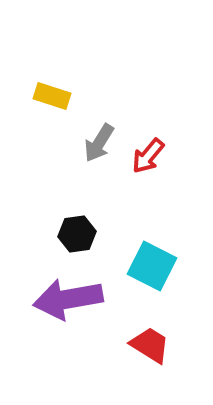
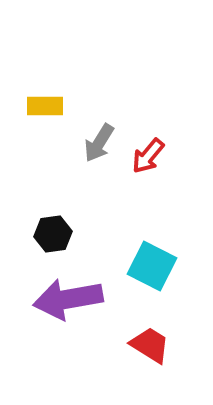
yellow rectangle: moved 7 px left, 10 px down; rotated 18 degrees counterclockwise
black hexagon: moved 24 px left
